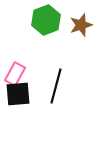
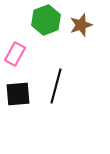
pink rectangle: moved 20 px up
